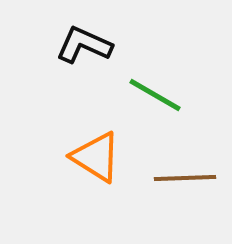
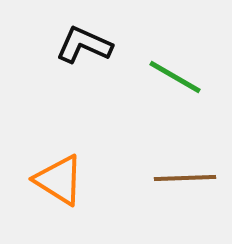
green line: moved 20 px right, 18 px up
orange triangle: moved 37 px left, 23 px down
